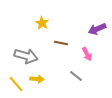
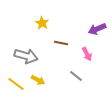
yellow arrow: moved 1 px right, 1 px down; rotated 24 degrees clockwise
yellow line: rotated 12 degrees counterclockwise
